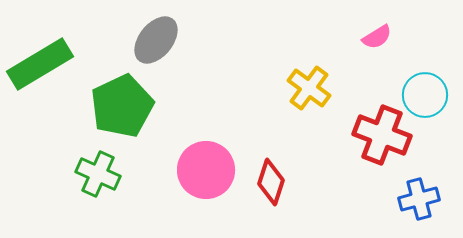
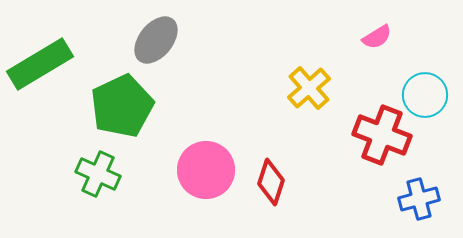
yellow cross: rotated 12 degrees clockwise
